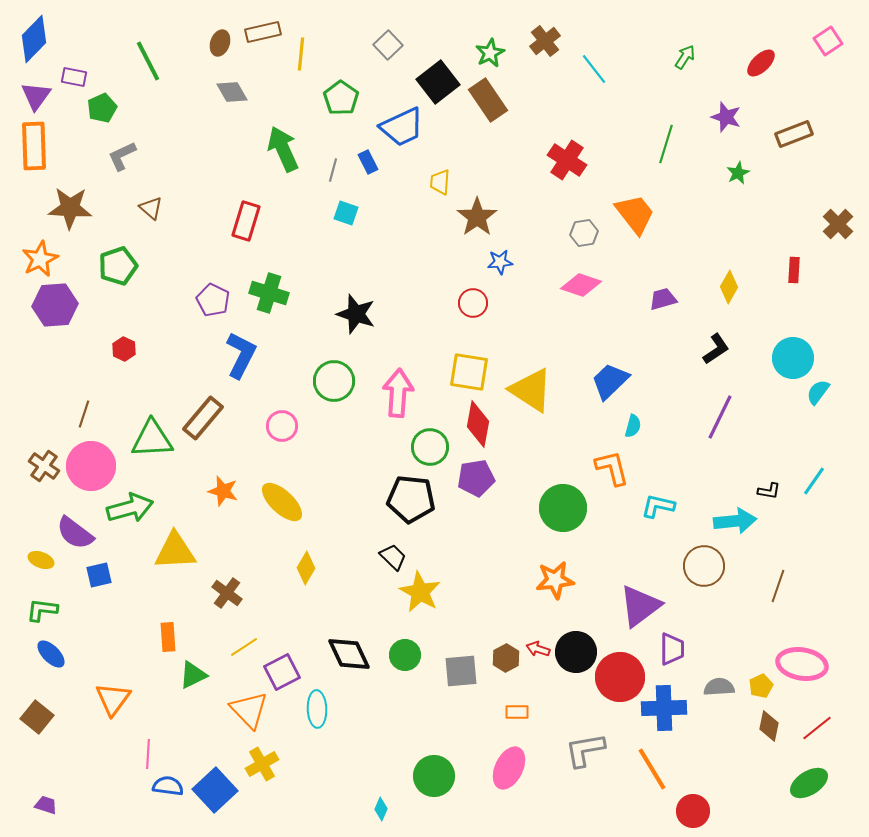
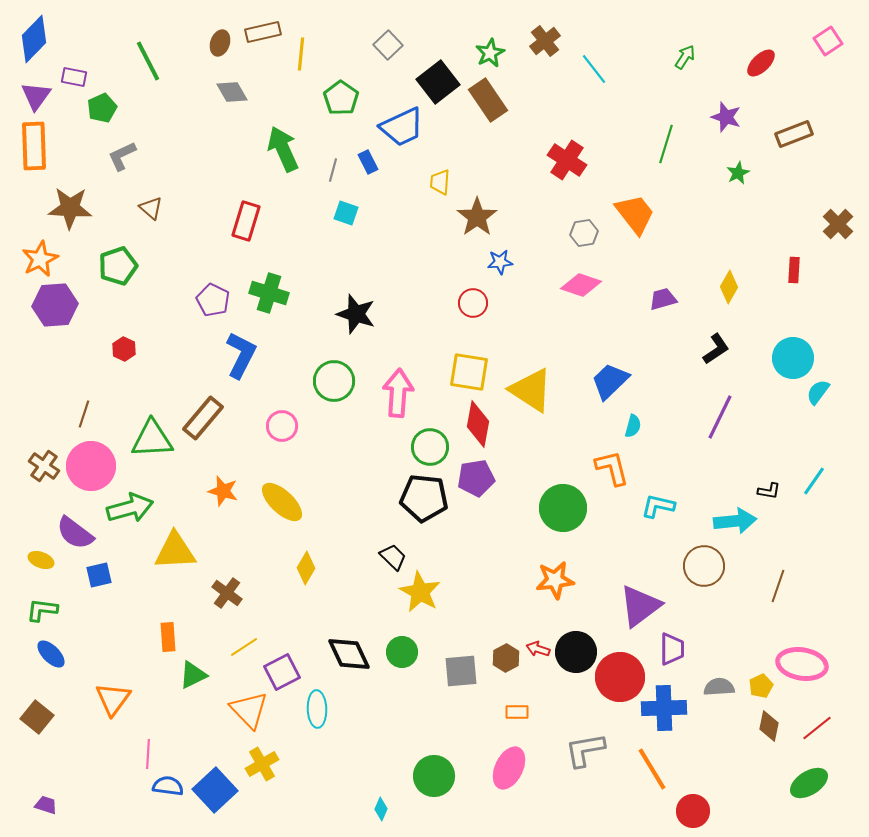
black pentagon at (411, 499): moved 13 px right, 1 px up
green circle at (405, 655): moved 3 px left, 3 px up
